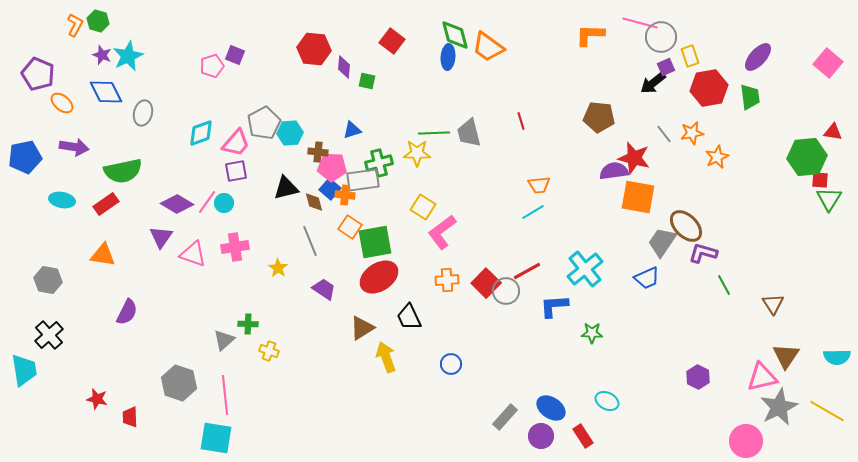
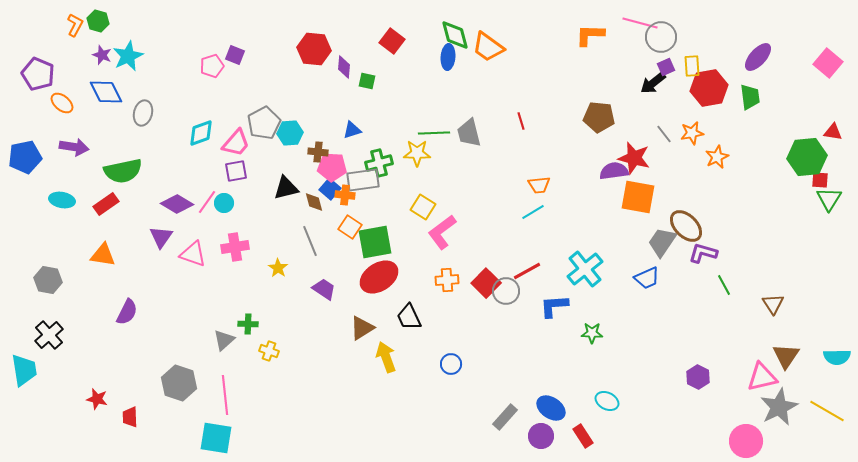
yellow rectangle at (690, 56): moved 2 px right, 10 px down; rotated 15 degrees clockwise
